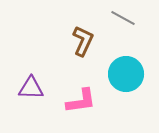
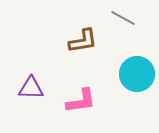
brown L-shape: rotated 56 degrees clockwise
cyan circle: moved 11 px right
